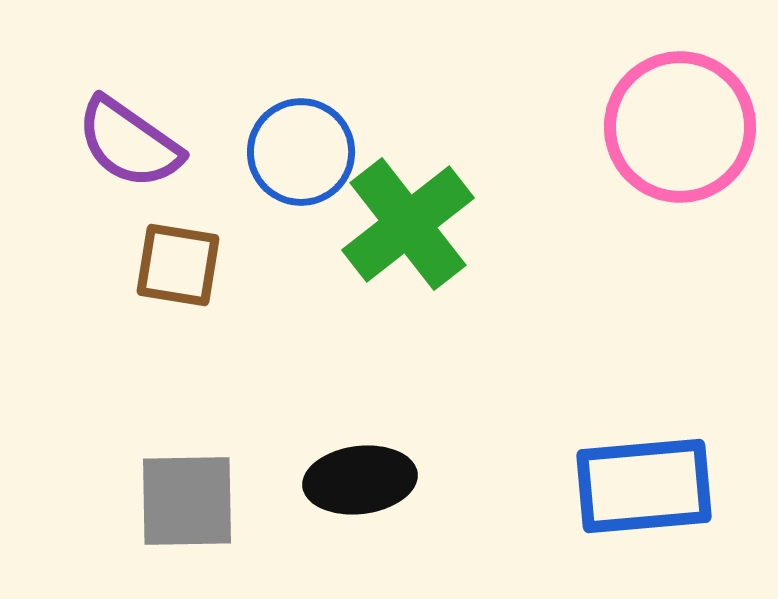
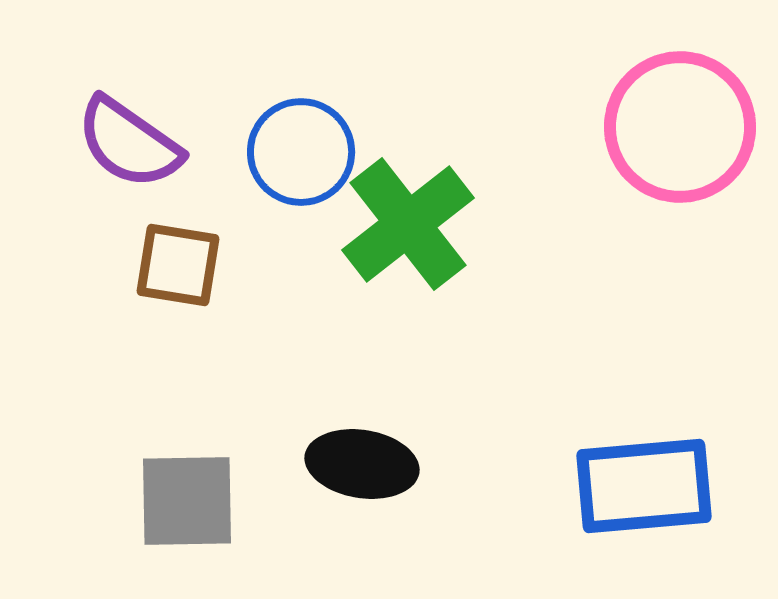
black ellipse: moved 2 px right, 16 px up; rotated 16 degrees clockwise
